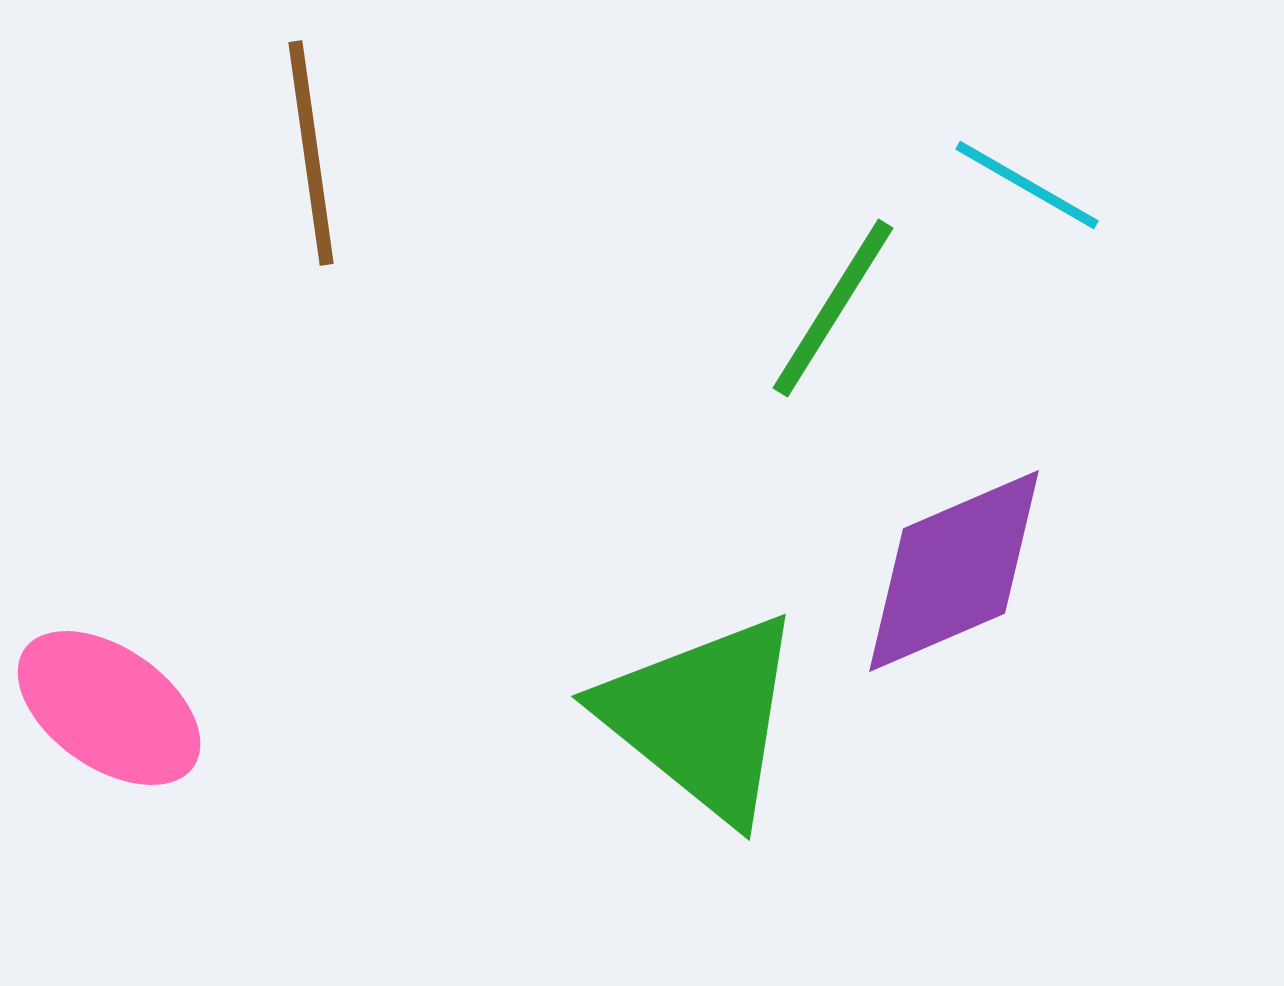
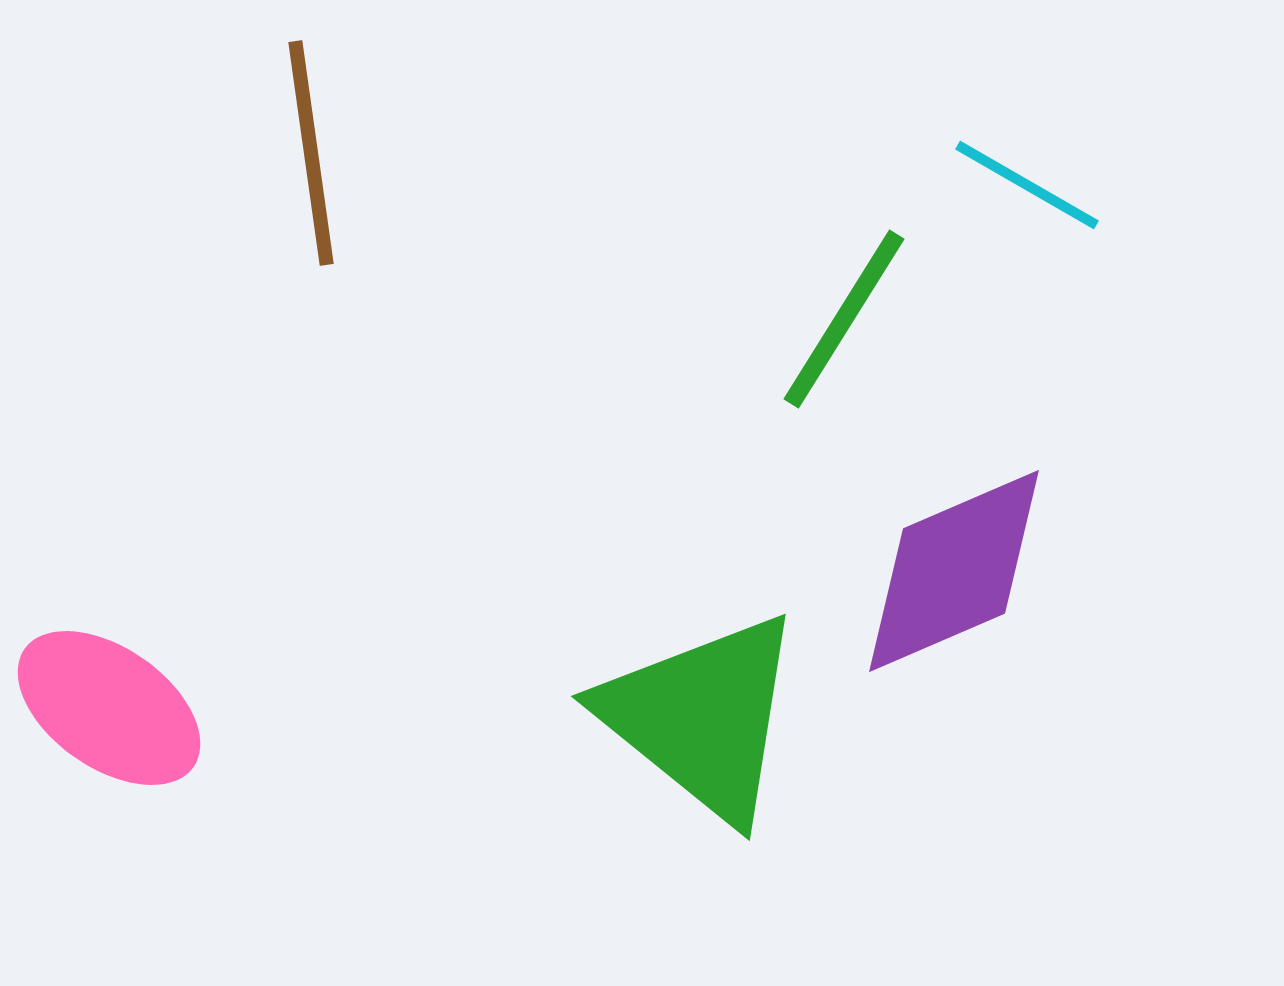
green line: moved 11 px right, 11 px down
